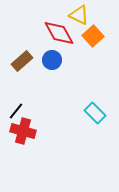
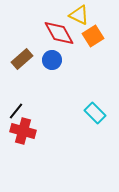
orange square: rotated 10 degrees clockwise
brown rectangle: moved 2 px up
